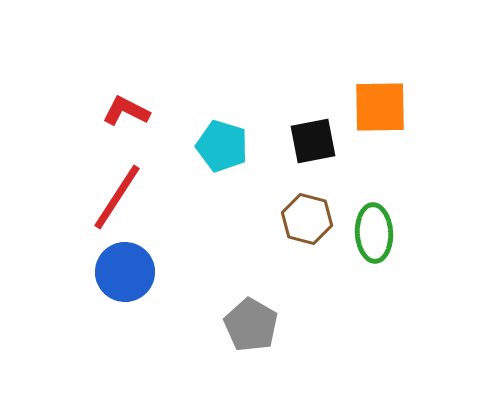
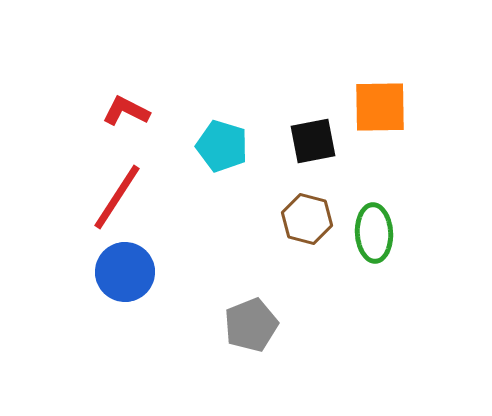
gray pentagon: rotated 20 degrees clockwise
